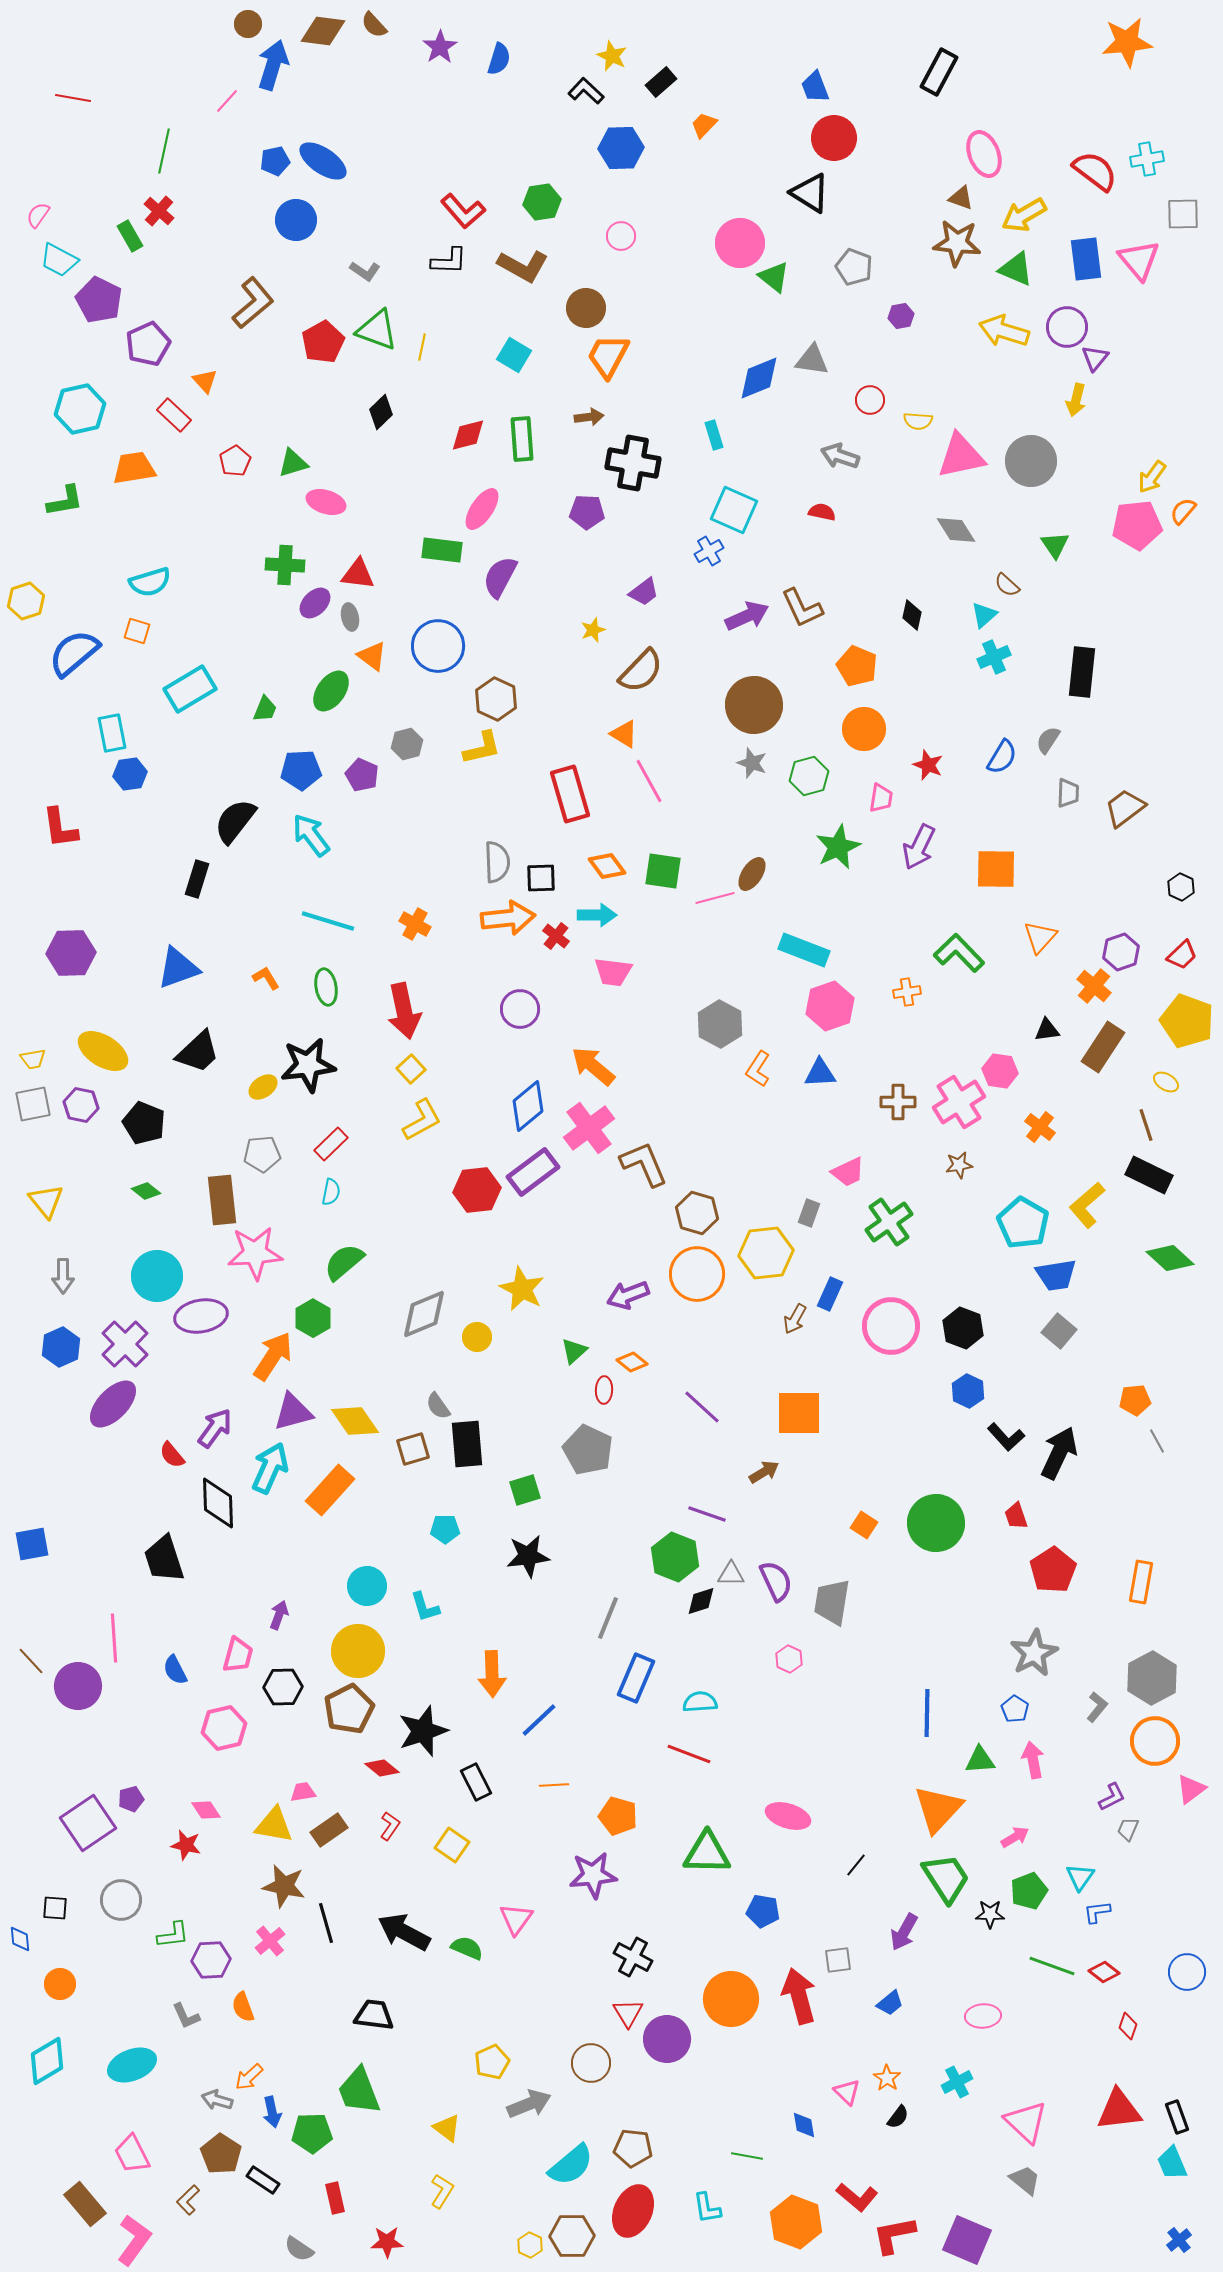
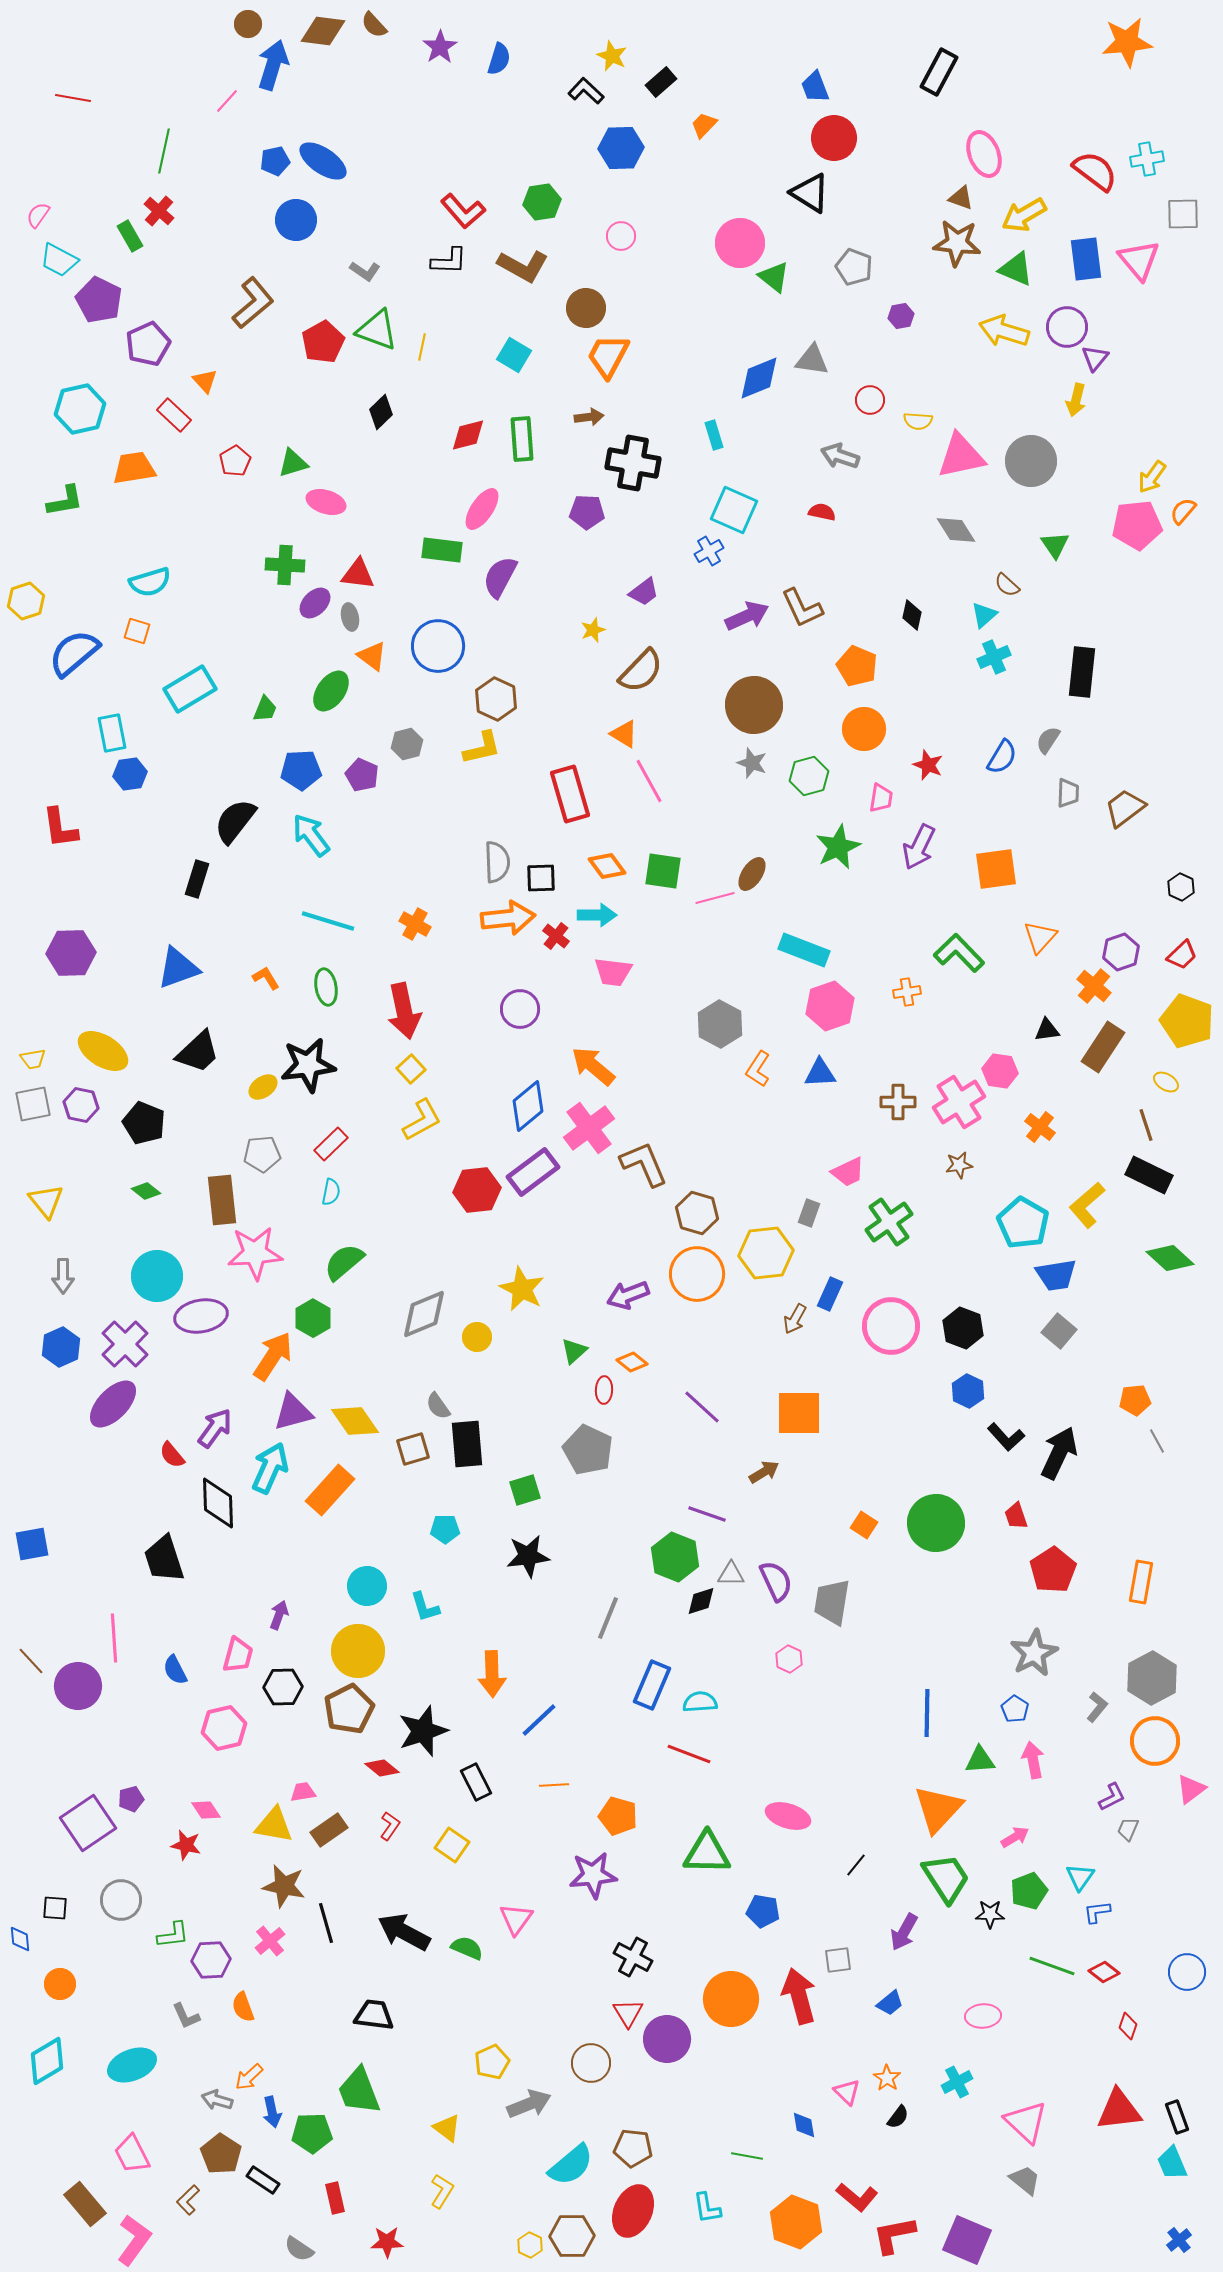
orange square at (996, 869): rotated 9 degrees counterclockwise
blue rectangle at (636, 1678): moved 16 px right, 7 px down
